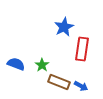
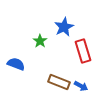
red rectangle: moved 1 px right, 2 px down; rotated 25 degrees counterclockwise
green star: moved 2 px left, 24 px up
